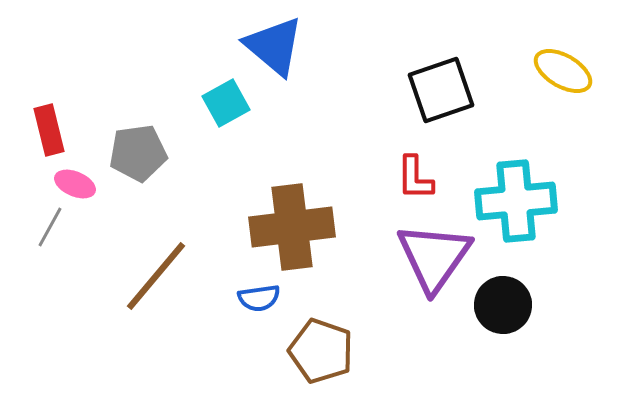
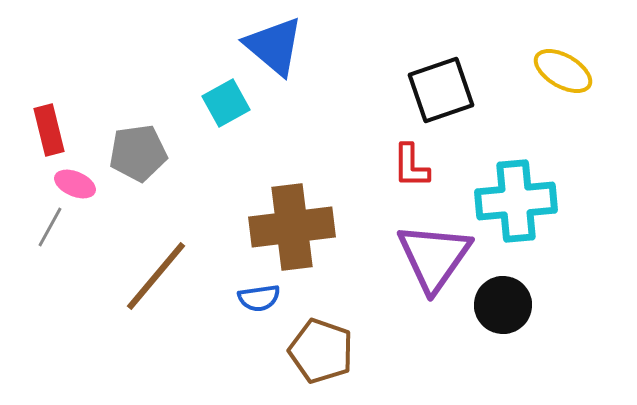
red L-shape: moved 4 px left, 12 px up
